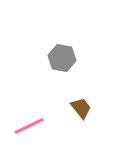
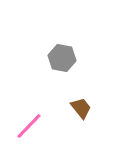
pink line: rotated 20 degrees counterclockwise
